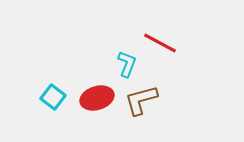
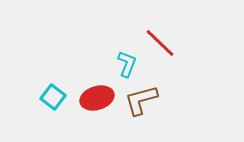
red line: rotated 16 degrees clockwise
